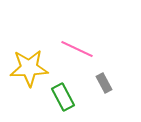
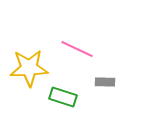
gray rectangle: moved 1 px right, 1 px up; rotated 60 degrees counterclockwise
green rectangle: rotated 44 degrees counterclockwise
